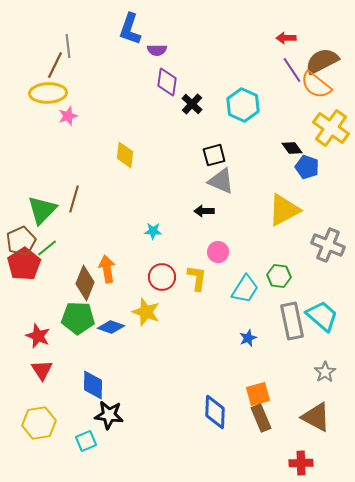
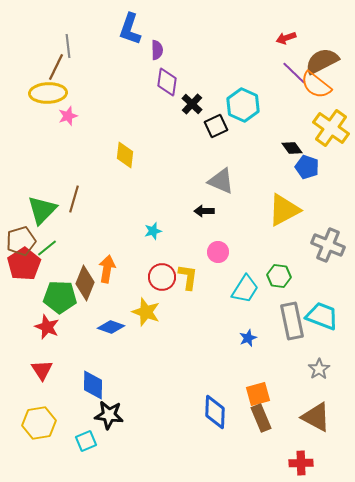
red arrow at (286, 38): rotated 18 degrees counterclockwise
purple semicircle at (157, 50): rotated 90 degrees counterclockwise
brown line at (55, 65): moved 1 px right, 2 px down
purple line at (292, 70): moved 2 px right, 3 px down; rotated 12 degrees counterclockwise
black square at (214, 155): moved 2 px right, 29 px up; rotated 10 degrees counterclockwise
cyan star at (153, 231): rotated 18 degrees counterclockwise
brown pentagon at (21, 241): rotated 8 degrees clockwise
orange arrow at (107, 269): rotated 20 degrees clockwise
yellow L-shape at (197, 278): moved 9 px left, 1 px up
cyan trapezoid at (322, 316): rotated 20 degrees counterclockwise
green pentagon at (78, 318): moved 18 px left, 21 px up
red star at (38, 336): moved 9 px right, 9 px up
gray star at (325, 372): moved 6 px left, 3 px up
